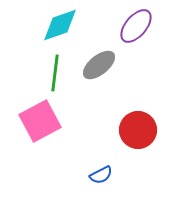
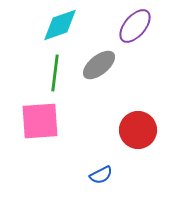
purple ellipse: moved 1 px left
pink square: rotated 24 degrees clockwise
